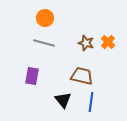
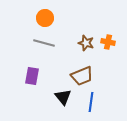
orange cross: rotated 32 degrees counterclockwise
brown trapezoid: rotated 145 degrees clockwise
black triangle: moved 3 px up
